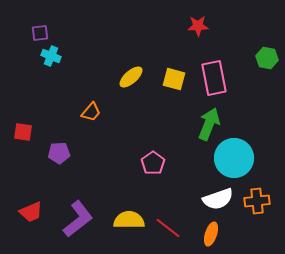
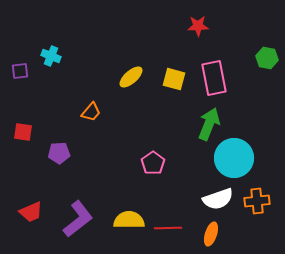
purple square: moved 20 px left, 38 px down
red line: rotated 40 degrees counterclockwise
